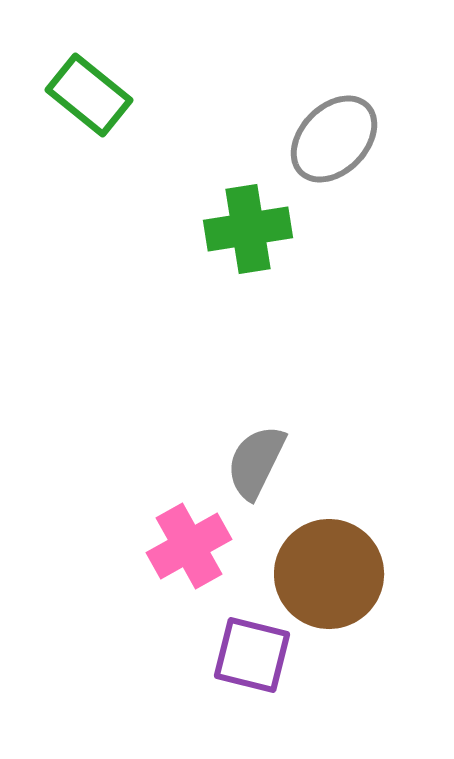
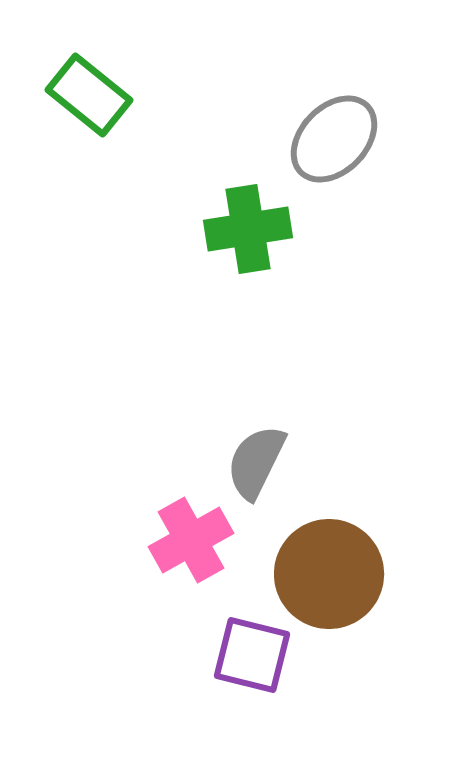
pink cross: moved 2 px right, 6 px up
